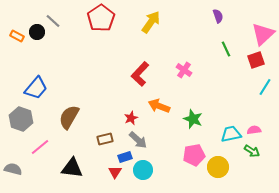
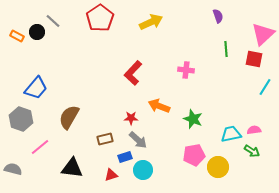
red pentagon: moved 1 px left
yellow arrow: rotated 30 degrees clockwise
green line: rotated 21 degrees clockwise
red square: moved 2 px left, 1 px up; rotated 30 degrees clockwise
pink cross: moved 2 px right; rotated 28 degrees counterclockwise
red L-shape: moved 7 px left, 1 px up
red star: rotated 24 degrees clockwise
red triangle: moved 4 px left, 3 px down; rotated 40 degrees clockwise
